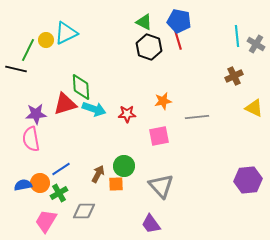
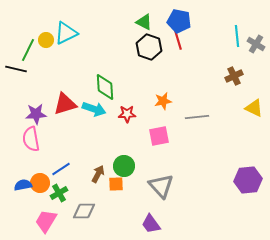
green diamond: moved 24 px right
